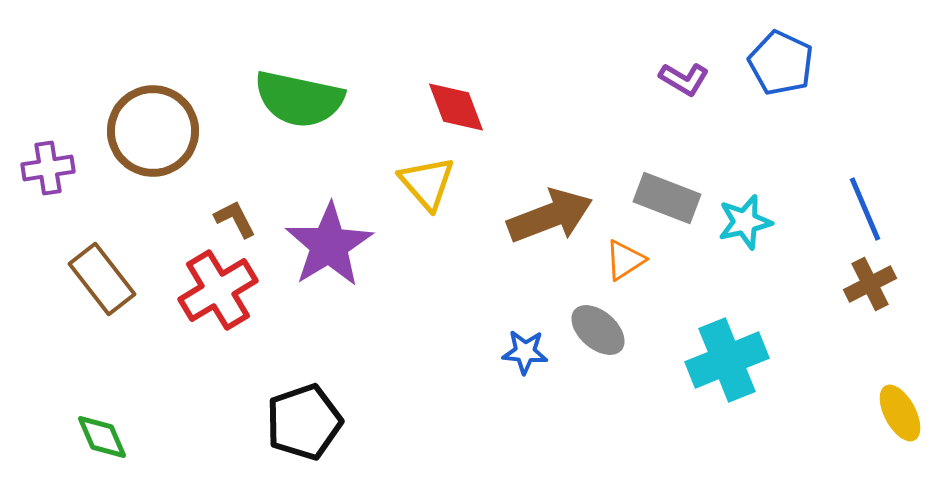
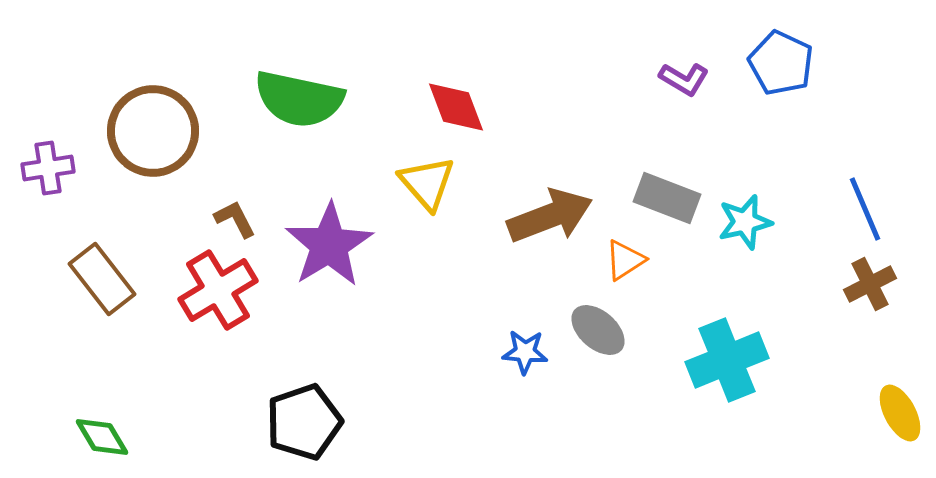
green diamond: rotated 8 degrees counterclockwise
